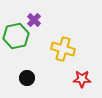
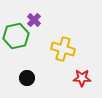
red star: moved 1 px up
